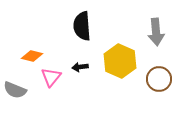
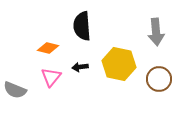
orange diamond: moved 16 px right, 8 px up
yellow hexagon: moved 1 px left, 3 px down; rotated 12 degrees counterclockwise
